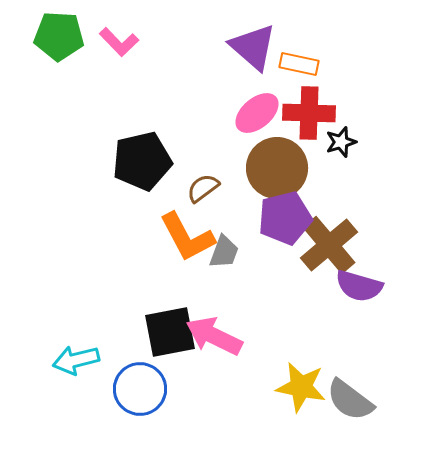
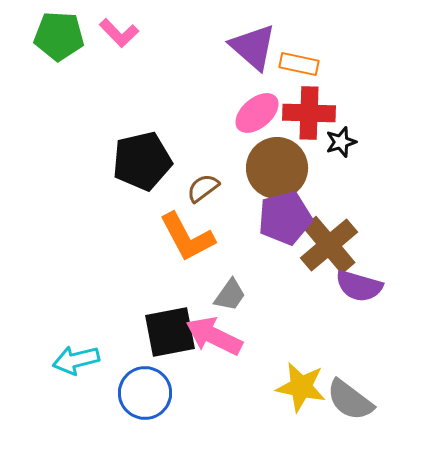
pink L-shape: moved 9 px up
gray trapezoid: moved 6 px right, 43 px down; rotated 15 degrees clockwise
blue circle: moved 5 px right, 4 px down
